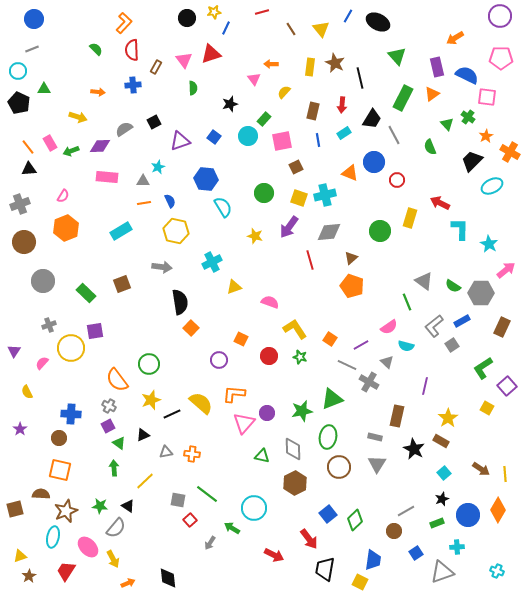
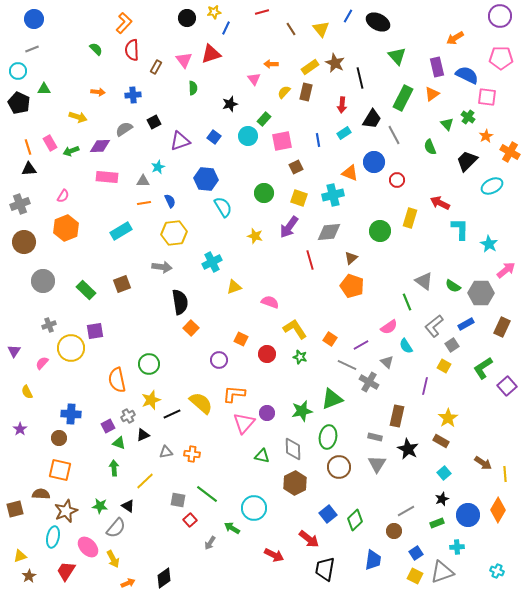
yellow rectangle at (310, 67): rotated 48 degrees clockwise
blue cross at (133, 85): moved 10 px down
brown rectangle at (313, 111): moved 7 px left, 19 px up
orange line at (28, 147): rotated 21 degrees clockwise
black trapezoid at (472, 161): moved 5 px left
cyan cross at (325, 195): moved 8 px right
yellow hexagon at (176, 231): moved 2 px left, 2 px down; rotated 20 degrees counterclockwise
green rectangle at (86, 293): moved 3 px up
blue rectangle at (462, 321): moved 4 px right, 3 px down
cyan semicircle at (406, 346): rotated 42 degrees clockwise
red circle at (269, 356): moved 2 px left, 2 px up
orange semicircle at (117, 380): rotated 25 degrees clockwise
gray cross at (109, 406): moved 19 px right, 10 px down; rotated 32 degrees clockwise
yellow square at (487, 408): moved 43 px left, 42 px up
green triangle at (119, 443): rotated 16 degrees counterclockwise
black star at (414, 449): moved 6 px left
brown arrow at (481, 469): moved 2 px right, 6 px up
red arrow at (309, 539): rotated 15 degrees counterclockwise
black diamond at (168, 578): moved 4 px left; rotated 60 degrees clockwise
yellow square at (360, 582): moved 55 px right, 6 px up
